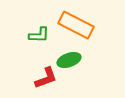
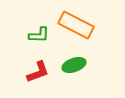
green ellipse: moved 5 px right, 5 px down
red L-shape: moved 8 px left, 6 px up
